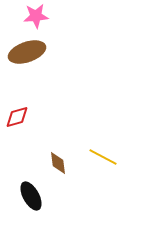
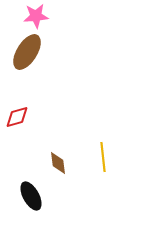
brown ellipse: rotated 39 degrees counterclockwise
yellow line: rotated 56 degrees clockwise
